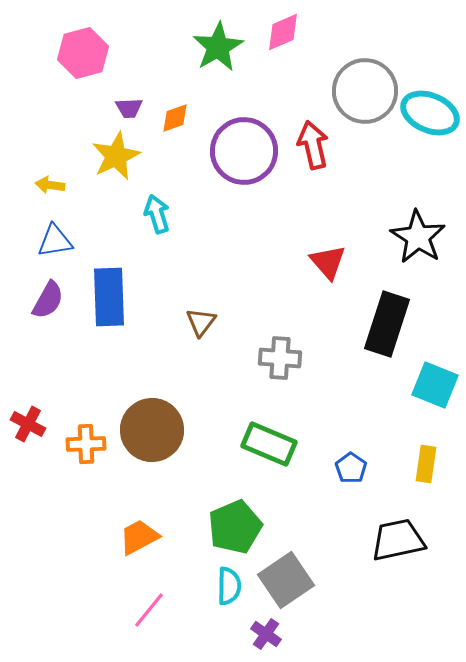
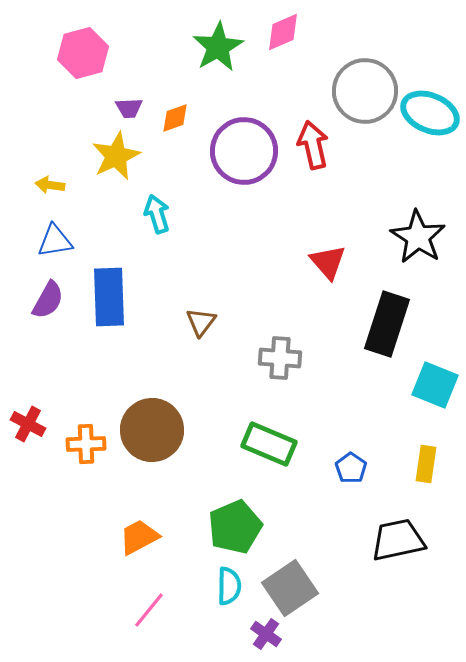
gray square: moved 4 px right, 8 px down
